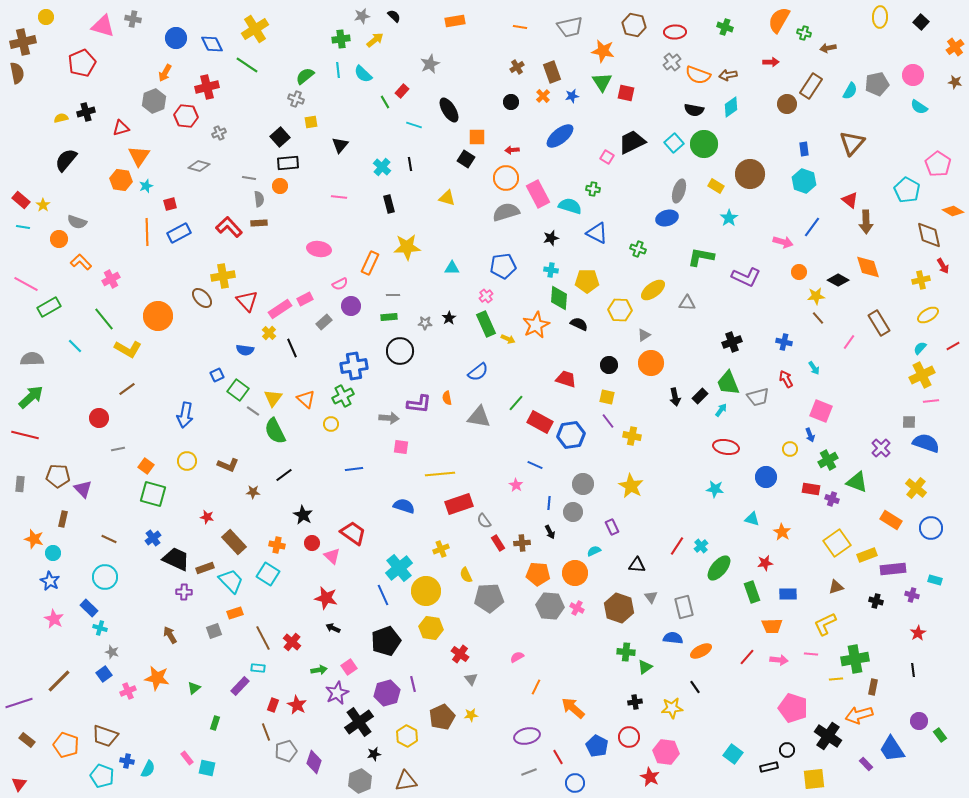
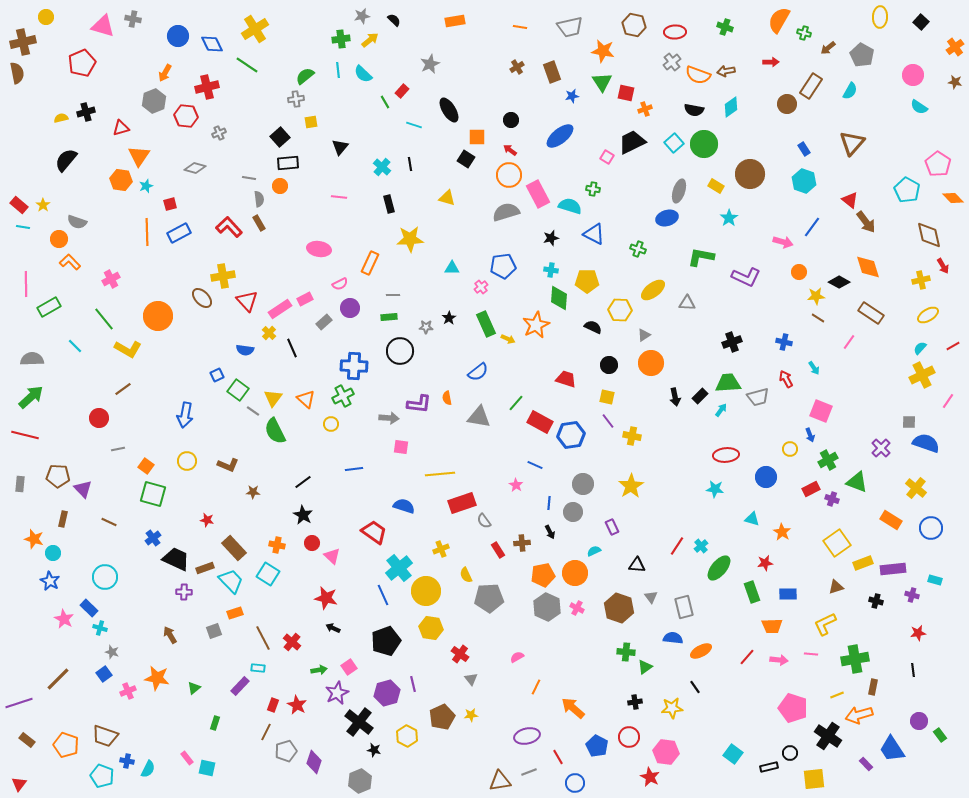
black semicircle at (394, 16): moved 4 px down
blue circle at (176, 38): moved 2 px right, 2 px up
yellow arrow at (375, 40): moved 5 px left
brown arrow at (828, 48): rotated 28 degrees counterclockwise
brown arrow at (728, 75): moved 2 px left, 4 px up
gray pentagon at (877, 84): moved 15 px left, 29 px up; rotated 30 degrees counterclockwise
orange cross at (543, 96): moved 102 px right, 13 px down; rotated 24 degrees clockwise
gray cross at (296, 99): rotated 28 degrees counterclockwise
black circle at (511, 102): moved 18 px down
black triangle at (340, 145): moved 2 px down
blue rectangle at (804, 149): rotated 24 degrees counterclockwise
red arrow at (512, 150): moved 2 px left; rotated 40 degrees clockwise
gray diamond at (199, 166): moved 4 px left, 2 px down
orange circle at (506, 178): moved 3 px right, 3 px up
red rectangle at (21, 200): moved 2 px left, 5 px down
orange diamond at (953, 211): moved 13 px up; rotated 15 degrees clockwise
brown arrow at (866, 222): rotated 35 degrees counterclockwise
brown rectangle at (259, 223): rotated 63 degrees clockwise
blue triangle at (597, 233): moved 3 px left, 1 px down
yellow star at (407, 247): moved 3 px right, 8 px up
orange L-shape at (81, 262): moved 11 px left
black diamond at (838, 280): moved 1 px right, 2 px down
pink line at (26, 284): rotated 60 degrees clockwise
pink cross at (486, 296): moved 5 px left, 9 px up
purple circle at (351, 306): moved 1 px left, 2 px down
brown line at (818, 318): rotated 16 degrees counterclockwise
gray star at (425, 323): moved 1 px right, 4 px down
brown rectangle at (879, 323): moved 8 px left, 10 px up; rotated 25 degrees counterclockwise
black semicircle at (579, 324): moved 14 px right, 3 px down
blue cross at (354, 366): rotated 12 degrees clockwise
green trapezoid at (728, 383): rotated 108 degrees clockwise
brown line at (127, 389): moved 4 px left
pink line at (931, 401): moved 17 px right; rotated 49 degrees counterclockwise
red ellipse at (726, 447): moved 8 px down; rotated 15 degrees counterclockwise
black line at (284, 475): moved 19 px right, 7 px down
yellow star at (631, 486): rotated 10 degrees clockwise
red rectangle at (811, 489): rotated 36 degrees counterclockwise
red rectangle at (459, 504): moved 3 px right, 1 px up
red star at (207, 517): moved 3 px down
red trapezoid at (353, 533): moved 21 px right, 1 px up
brown line at (109, 539): moved 17 px up
brown rectangle at (234, 542): moved 6 px down
red rectangle at (498, 543): moved 7 px down
yellow rectangle at (867, 555): moved 4 px left, 8 px down
orange pentagon at (538, 574): moved 5 px right, 1 px down; rotated 15 degrees counterclockwise
gray hexagon at (550, 606): moved 3 px left, 1 px down; rotated 20 degrees clockwise
pink star at (54, 619): moved 10 px right
red star at (918, 633): rotated 21 degrees clockwise
yellow line at (836, 679): moved 1 px right, 16 px down; rotated 16 degrees counterclockwise
brown line at (59, 681): moved 1 px left, 2 px up
black cross at (359, 722): rotated 16 degrees counterclockwise
brown line at (266, 732): rotated 48 degrees clockwise
black circle at (787, 750): moved 3 px right, 3 px down
black star at (374, 754): moved 4 px up; rotated 24 degrees clockwise
brown triangle at (406, 781): moved 94 px right
